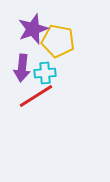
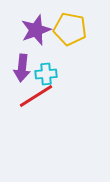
purple star: moved 3 px right, 1 px down
yellow pentagon: moved 12 px right, 12 px up
cyan cross: moved 1 px right, 1 px down
